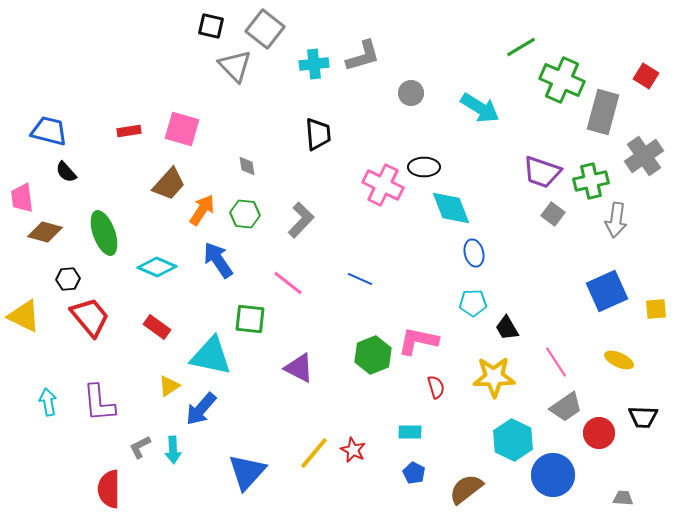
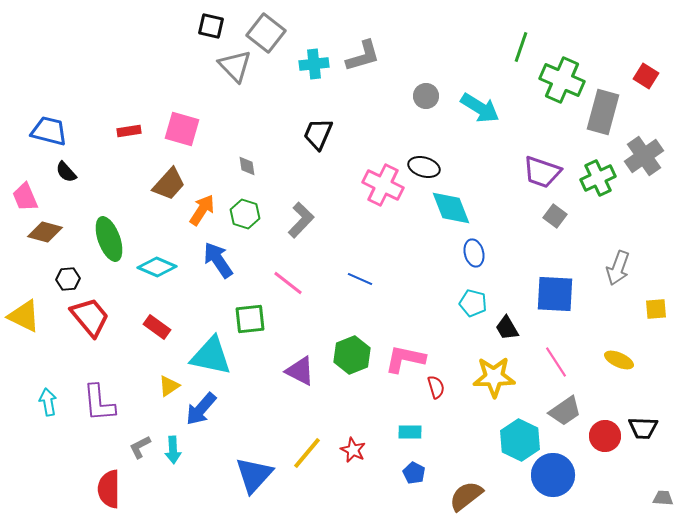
gray square at (265, 29): moved 1 px right, 4 px down
green line at (521, 47): rotated 40 degrees counterclockwise
gray circle at (411, 93): moved 15 px right, 3 px down
black trapezoid at (318, 134): rotated 152 degrees counterclockwise
black ellipse at (424, 167): rotated 16 degrees clockwise
green cross at (591, 181): moved 7 px right, 3 px up; rotated 12 degrees counterclockwise
pink trapezoid at (22, 198): moved 3 px right, 1 px up; rotated 16 degrees counterclockwise
green hexagon at (245, 214): rotated 12 degrees clockwise
gray square at (553, 214): moved 2 px right, 2 px down
gray arrow at (616, 220): moved 2 px right, 48 px down; rotated 12 degrees clockwise
green ellipse at (104, 233): moved 5 px right, 6 px down
blue square at (607, 291): moved 52 px left, 3 px down; rotated 27 degrees clockwise
cyan pentagon at (473, 303): rotated 16 degrees clockwise
green square at (250, 319): rotated 12 degrees counterclockwise
pink L-shape at (418, 341): moved 13 px left, 18 px down
green hexagon at (373, 355): moved 21 px left
purple triangle at (299, 368): moved 1 px right, 3 px down
gray trapezoid at (566, 407): moved 1 px left, 4 px down
black trapezoid at (643, 417): moved 11 px down
red circle at (599, 433): moved 6 px right, 3 px down
cyan hexagon at (513, 440): moved 7 px right
yellow line at (314, 453): moved 7 px left
blue triangle at (247, 472): moved 7 px right, 3 px down
brown semicircle at (466, 489): moved 7 px down
gray trapezoid at (623, 498): moved 40 px right
